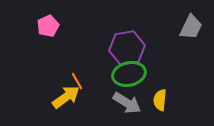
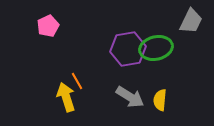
gray trapezoid: moved 6 px up
purple hexagon: moved 1 px right, 1 px down
green ellipse: moved 27 px right, 26 px up
yellow arrow: rotated 72 degrees counterclockwise
gray arrow: moved 3 px right, 6 px up
